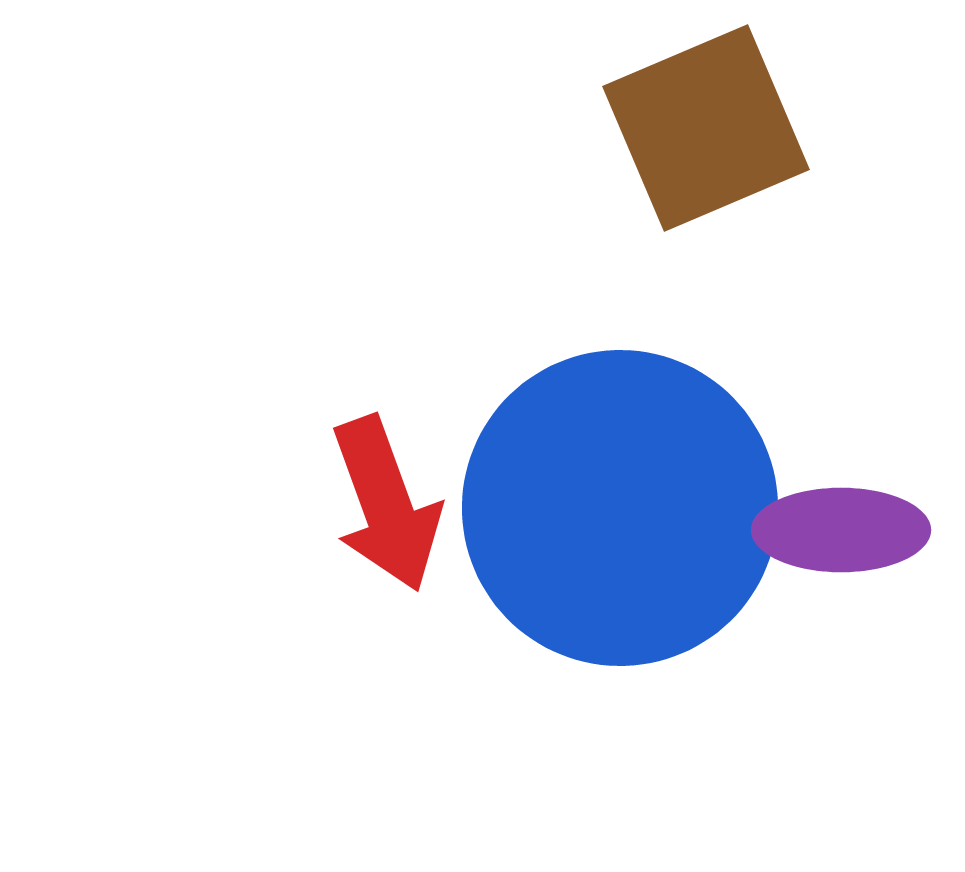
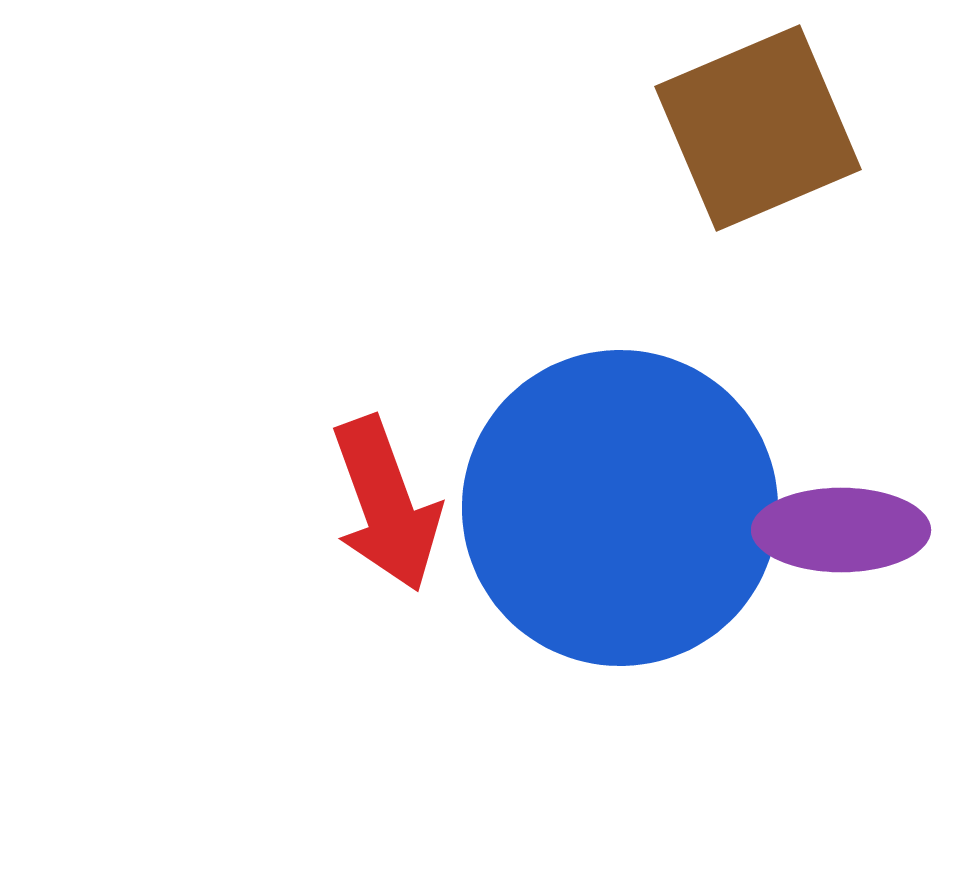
brown square: moved 52 px right
